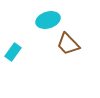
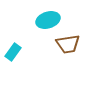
brown trapezoid: rotated 55 degrees counterclockwise
